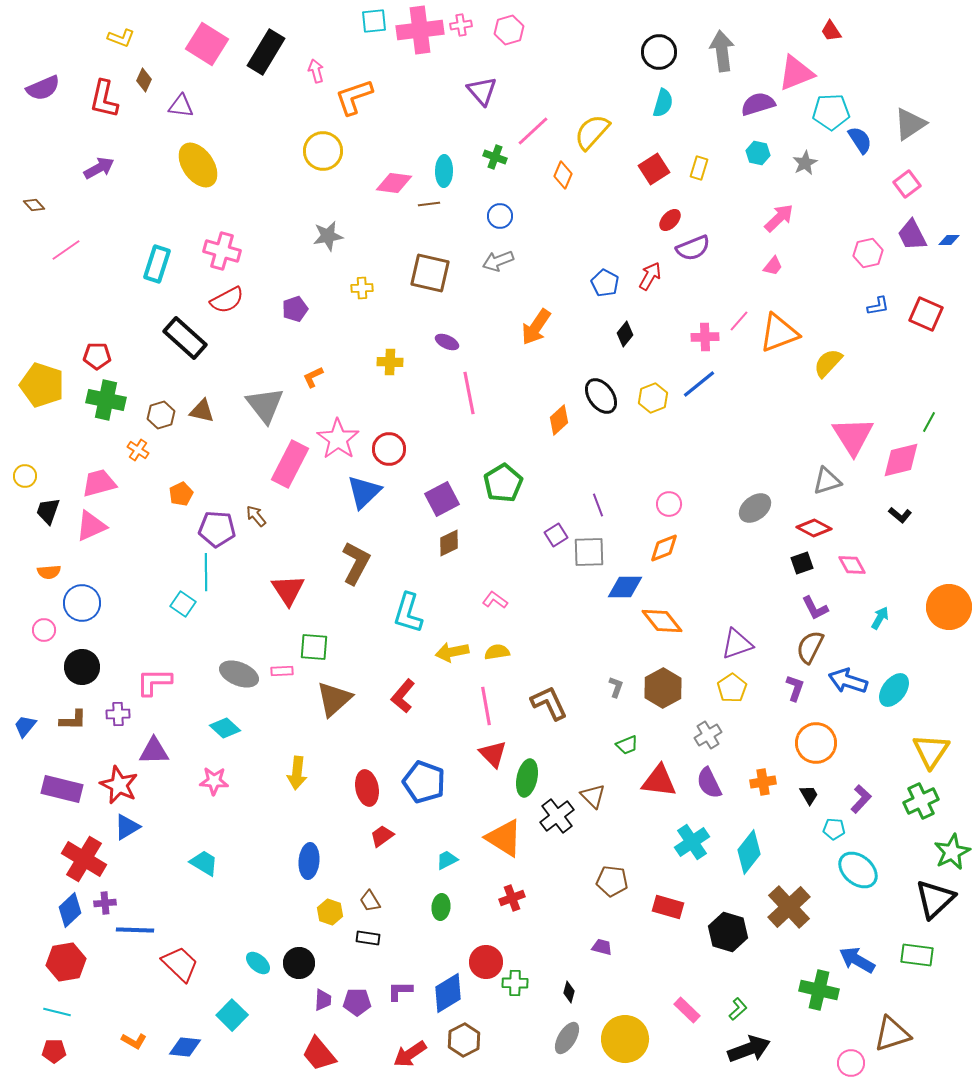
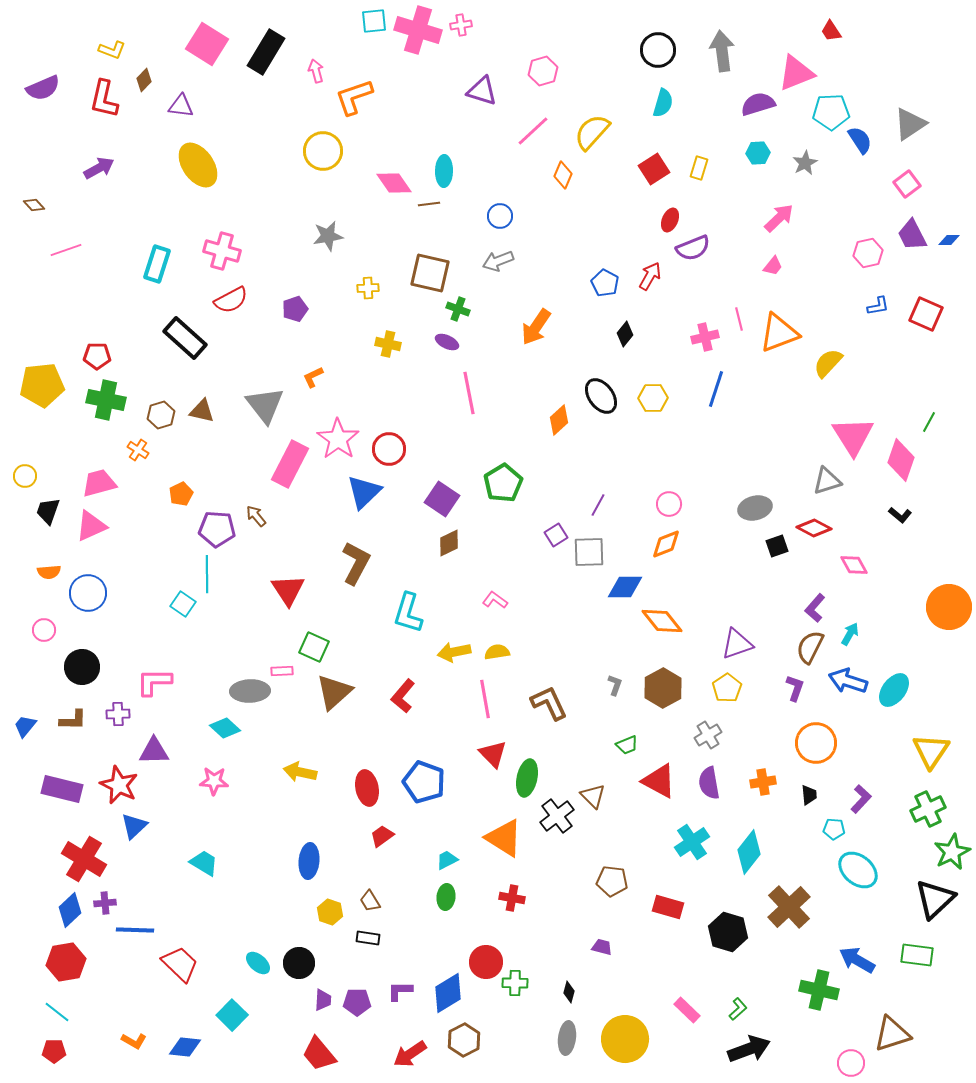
pink cross at (420, 30): moved 2 px left; rotated 24 degrees clockwise
pink hexagon at (509, 30): moved 34 px right, 41 px down
yellow L-shape at (121, 38): moved 9 px left, 12 px down
black circle at (659, 52): moved 1 px left, 2 px up
brown diamond at (144, 80): rotated 20 degrees clockwise
purple triangle at (482, 91): rotated 32 degrees counterclockwise
cyan hexagon at (758, 153): rotated 15 degrees counterclockwise
green cross at (495, 157): moved 37 px left, 152 px down
pink diamond at (394, 183): rotated 48 degrees clockwise
red ellipse at (670, 220): rotated 20 degrees counterclockwise
pink line at (66, 250): rotated 16 degrees clockwise
yellow cross at (362, 288): moved 6 px right
red semicircle at (227, 300): moved 4 px right
pink line at (739, 321): moved 2 px up; rotated 55 degrees counterclockwise
pink cross at (705, 337): rotated 12 degrees counterclockwise
yellow cross at (390, 362): moved 2 px left, 18 px up; rotated 10 degrees clockwise
blue line at (699, 384): moved 17 px right, 5 px down; rotated 33 degrees counterclockwise
yellow pentagon at (42, 385): rotated 24 degrees counterclockwise
yellow hexagon at (653, 398): rotated 20 degrees clockwise
pink diamond at (901, 460): rotated 57 degrees counterclockwise
purple square at (442, 499): rotated 28 degrees counterclockwise
purple line at (598, 505): rotated 50 degrees clockwise
gray ellipse at (755, 508): rotated 24 degrees clockwise
orange diamond at (664, 548): moved 2 px right, 4 px up
black square at (802, 563): moved 25 px left, 17 px up
pink diamond at (852, 565): moved 2 px right
cyan line at (206, 572): moved 1 px right, 2 px down
blue circle at (82, 603): moved 6 px right, 10 px up
purple L-shape at (815, 608): rotated 68 degrees clockwise
cyan arrow at (880, 618): moved 30 px left, 16 px down
green square at (314, 647): rotated 20 degrees clockwise
yellow arrow at (452, 652): moved 2 px right
gray ellipse at (239, 674): moved 11 px right, 17 px down; rotated 24 degrees counterclockwise
gray L-shape at (616, 687): moved 1 px left, 2 px up
yellow pentagon at (732, 688): moved 5 px left
brown triangle at (334, 699): moved 7 px up
pink line at (486, 706): moved 1 px left, 7 px up
yellow arrow at (297, 773): moved 3 px right, 1 px up; rotated 96 degrees clockwise
red triangle at (659, 781): rotated 21 degrees clockwise
purple semicircle at (709, 783): rotated 16 degrees clockwise
black trapezoid at (809, 795): rotated 25 degrees clockwise
green cross at (921, 801): moved 7 px right, 8 px down
blue triangle at (127, 827): moved 7 px right, 1 px up; rotated 12 degrees counterclockwise
red cross at (512, 898): rotated 30 degrees clockwise
green ellipse at (441, 907): moved 5 px right, 10 px up
cyan line at (57, 1012): rotated 24 degrees clockwise
gray ellipse at (567, 1038): rotated 24 degrees counterclockwise
